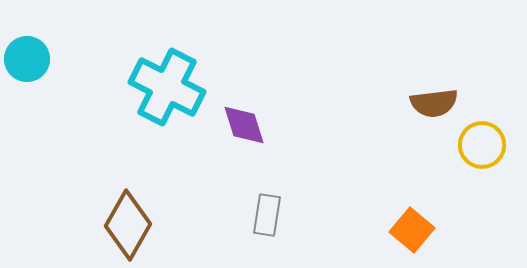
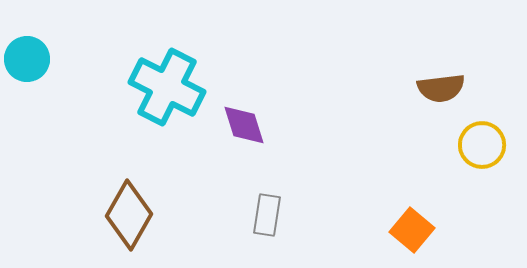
brown semicircle: moved 7 px right, 15 px up
brown diamond: moved 1 px right, 10 px up
